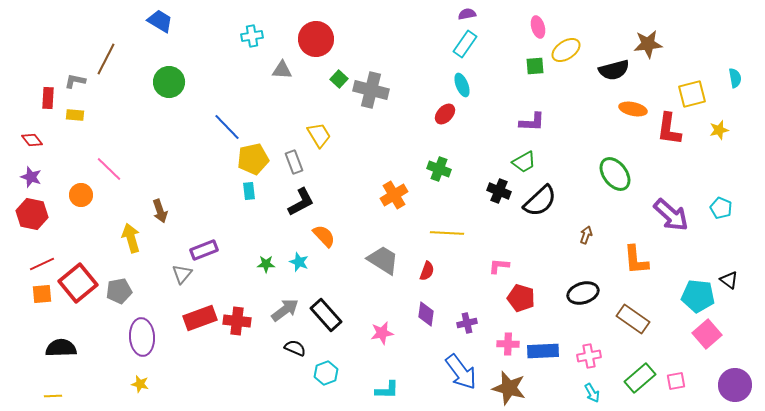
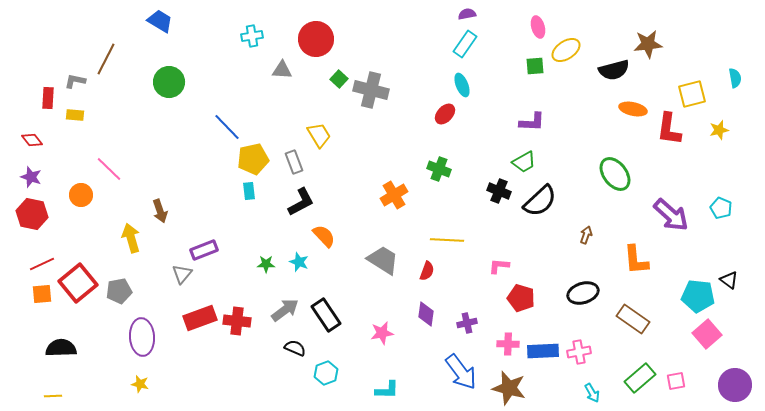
yellow line at (447, 233): moved 7 px down
black rectangle at (326, 315): rotated 8 degrees clockwise
pink cross at (589, 356): moved 10 px left, 4 px up
